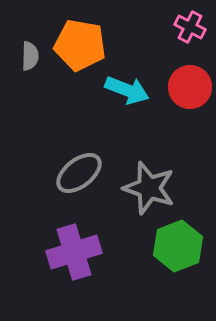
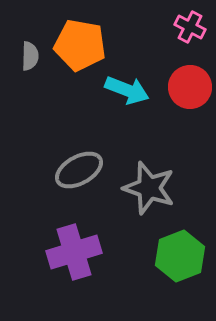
gray ellipse: moved 3 px up; rotated 9 degrees clockwise
green hexagon: moved 2 px right, 10 px down
